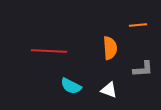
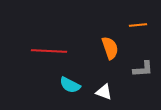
orange semicircle: rotated 15 degrees counterclockwise
cyan semicircle: moved 1 px left, 1 px up
white triangle: moved 5 px left, 2 px down
